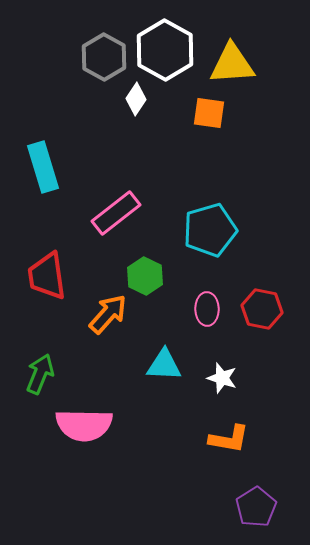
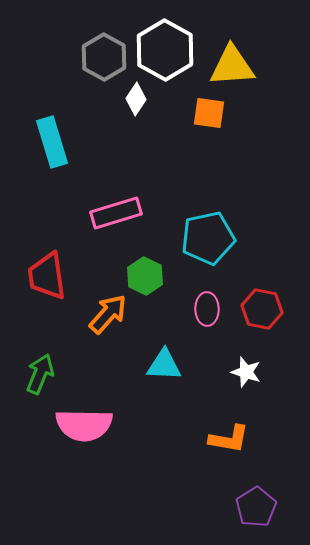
yellow triangle: moved 2 px down
cyan rectangle: moved 9 px right, 25 px up
pink rectangle: rotated 21 degrees clockwise
cyan pentagon: moved 2 px left, 8 px down; rotated 4 degrees clockwise
white star: moved 24 px right, 6 px up
